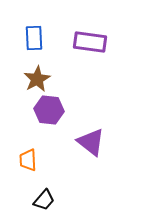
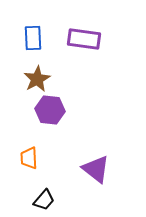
blue rectangle: moved 1 px left
purple rectangle: moved 6 px left, 3 px up
purple hexagon: moved 1 px right
purple triangle: moved 5 px right, 27 px down
orange trapezoid: moved 1 px right, 2 px up
